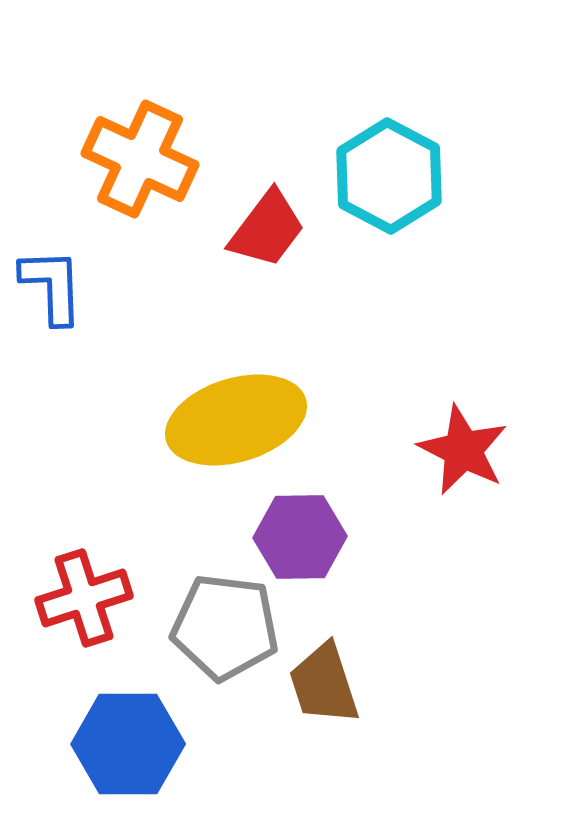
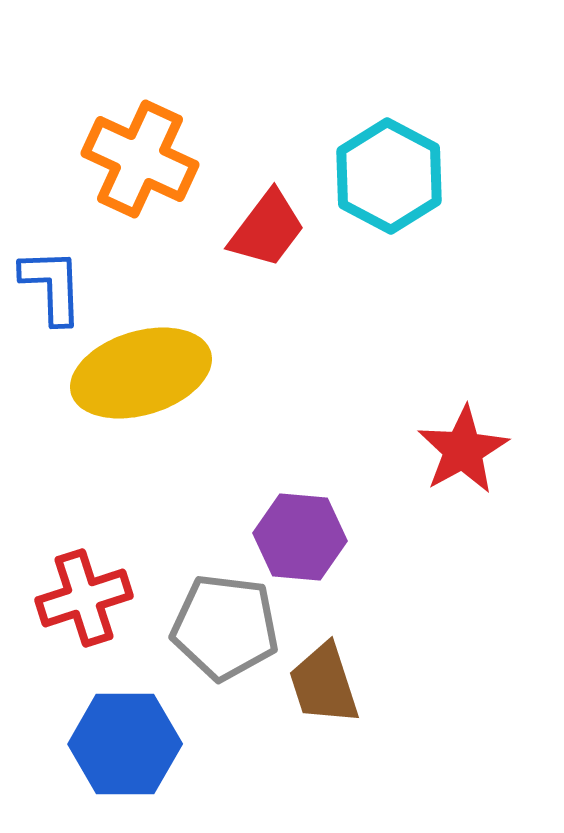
yellow ellipse: moved 95 px left, 47 px up
red star: rotated 16 degrees clockwise
purple hexagon: rotated 6 degrees clockwise
blue hexagon: moved 3 px left
